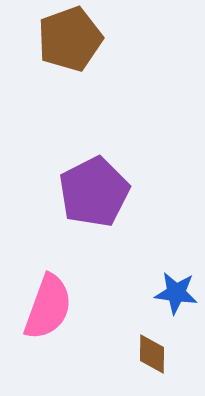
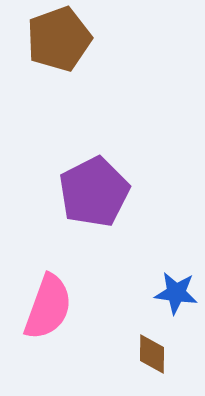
brown pentagon: moved 11 px left
